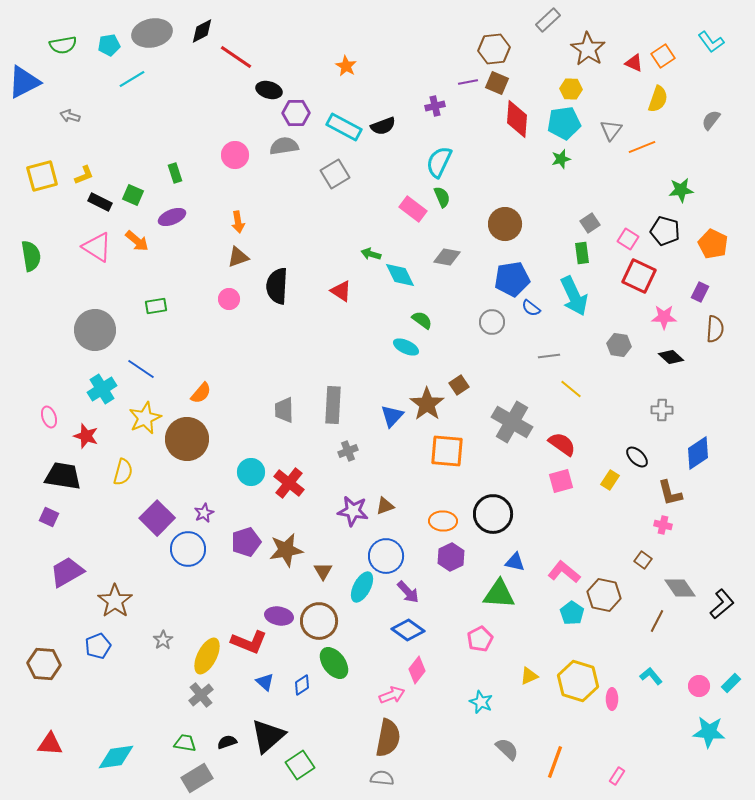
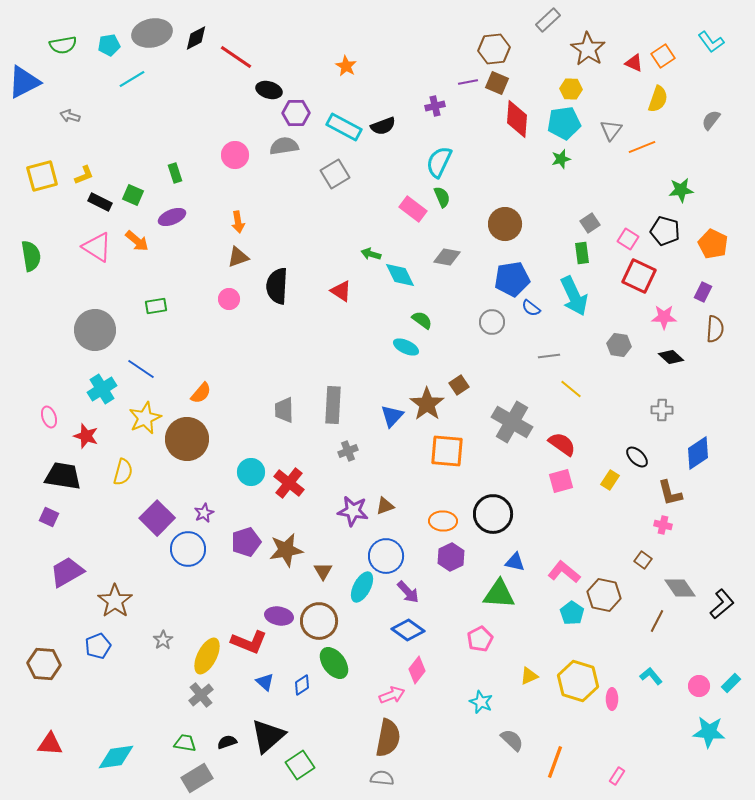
black diamond at (202, 31): moved 6 px left, 7 px down
purple rectangle at (700, 292): moved 3 px right
gray semicircle at (507, 749): moved 5 px right, 9 px up
